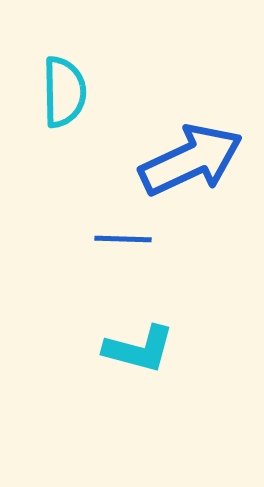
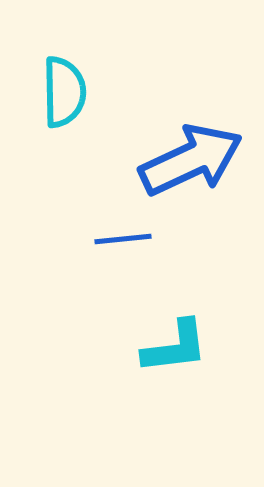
blue line: rotated 8 degrees counterclockwise
cyan L-shape: moved 36 px right, 2 px up; rotated 22 degrees counterclockwise
